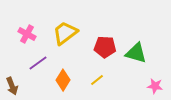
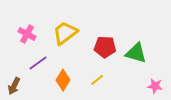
brown arrow: moved 2 px right; rotated 48 degrees clockwise
